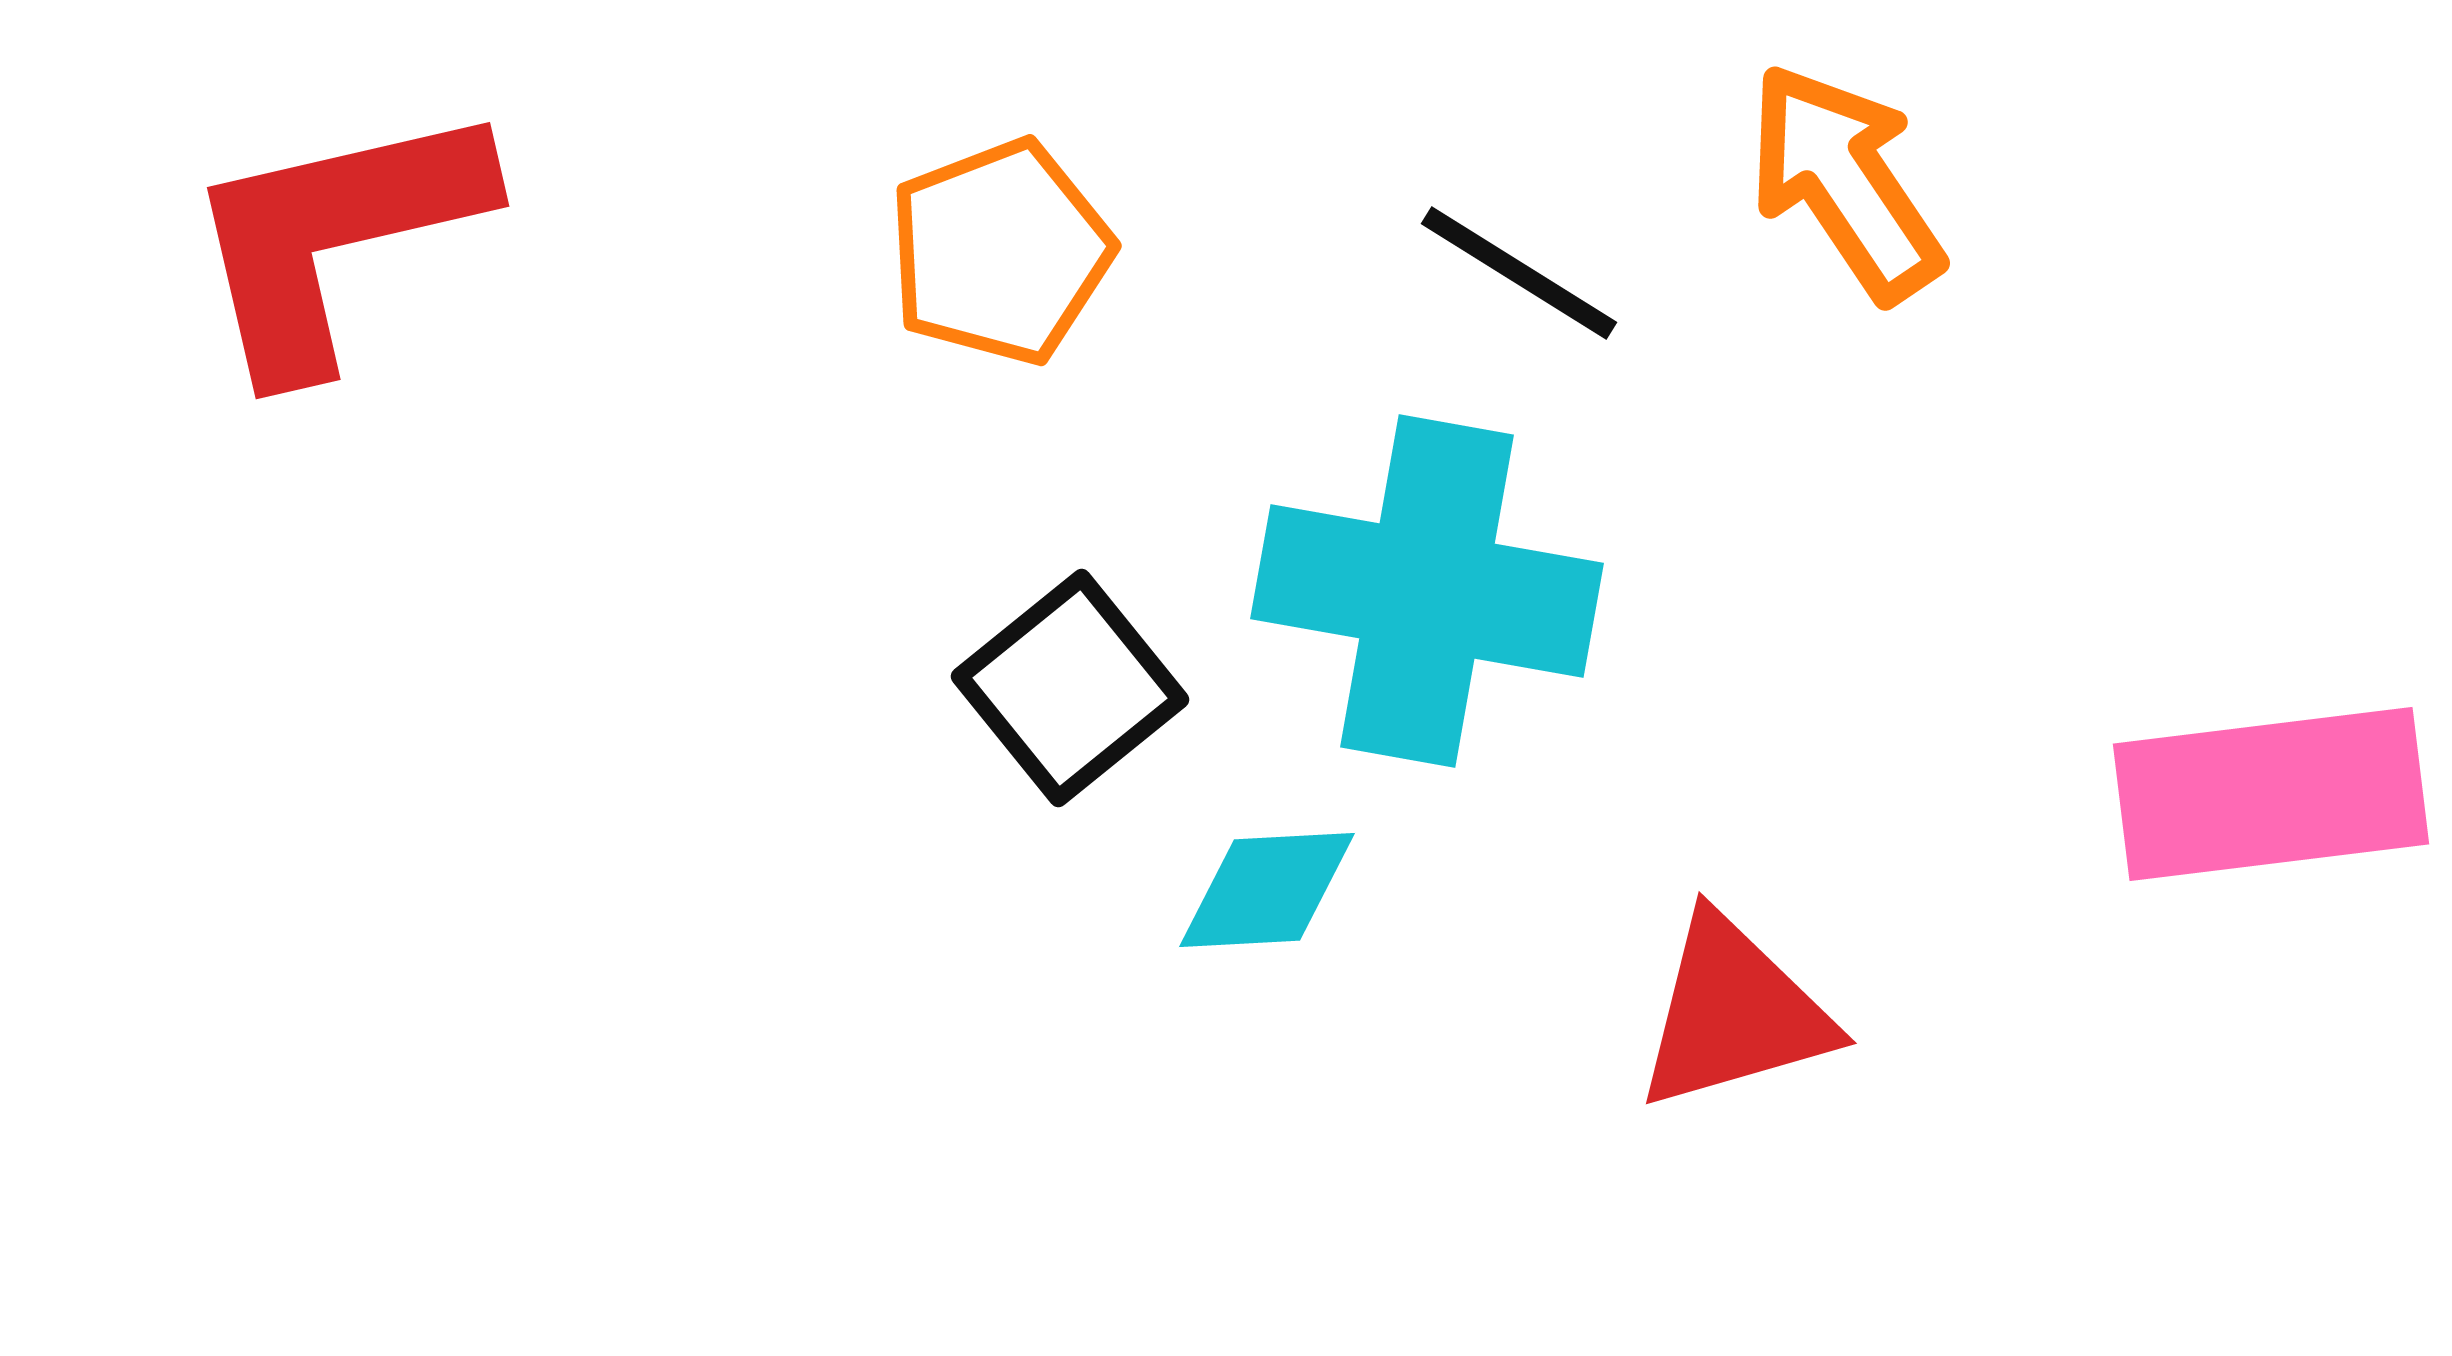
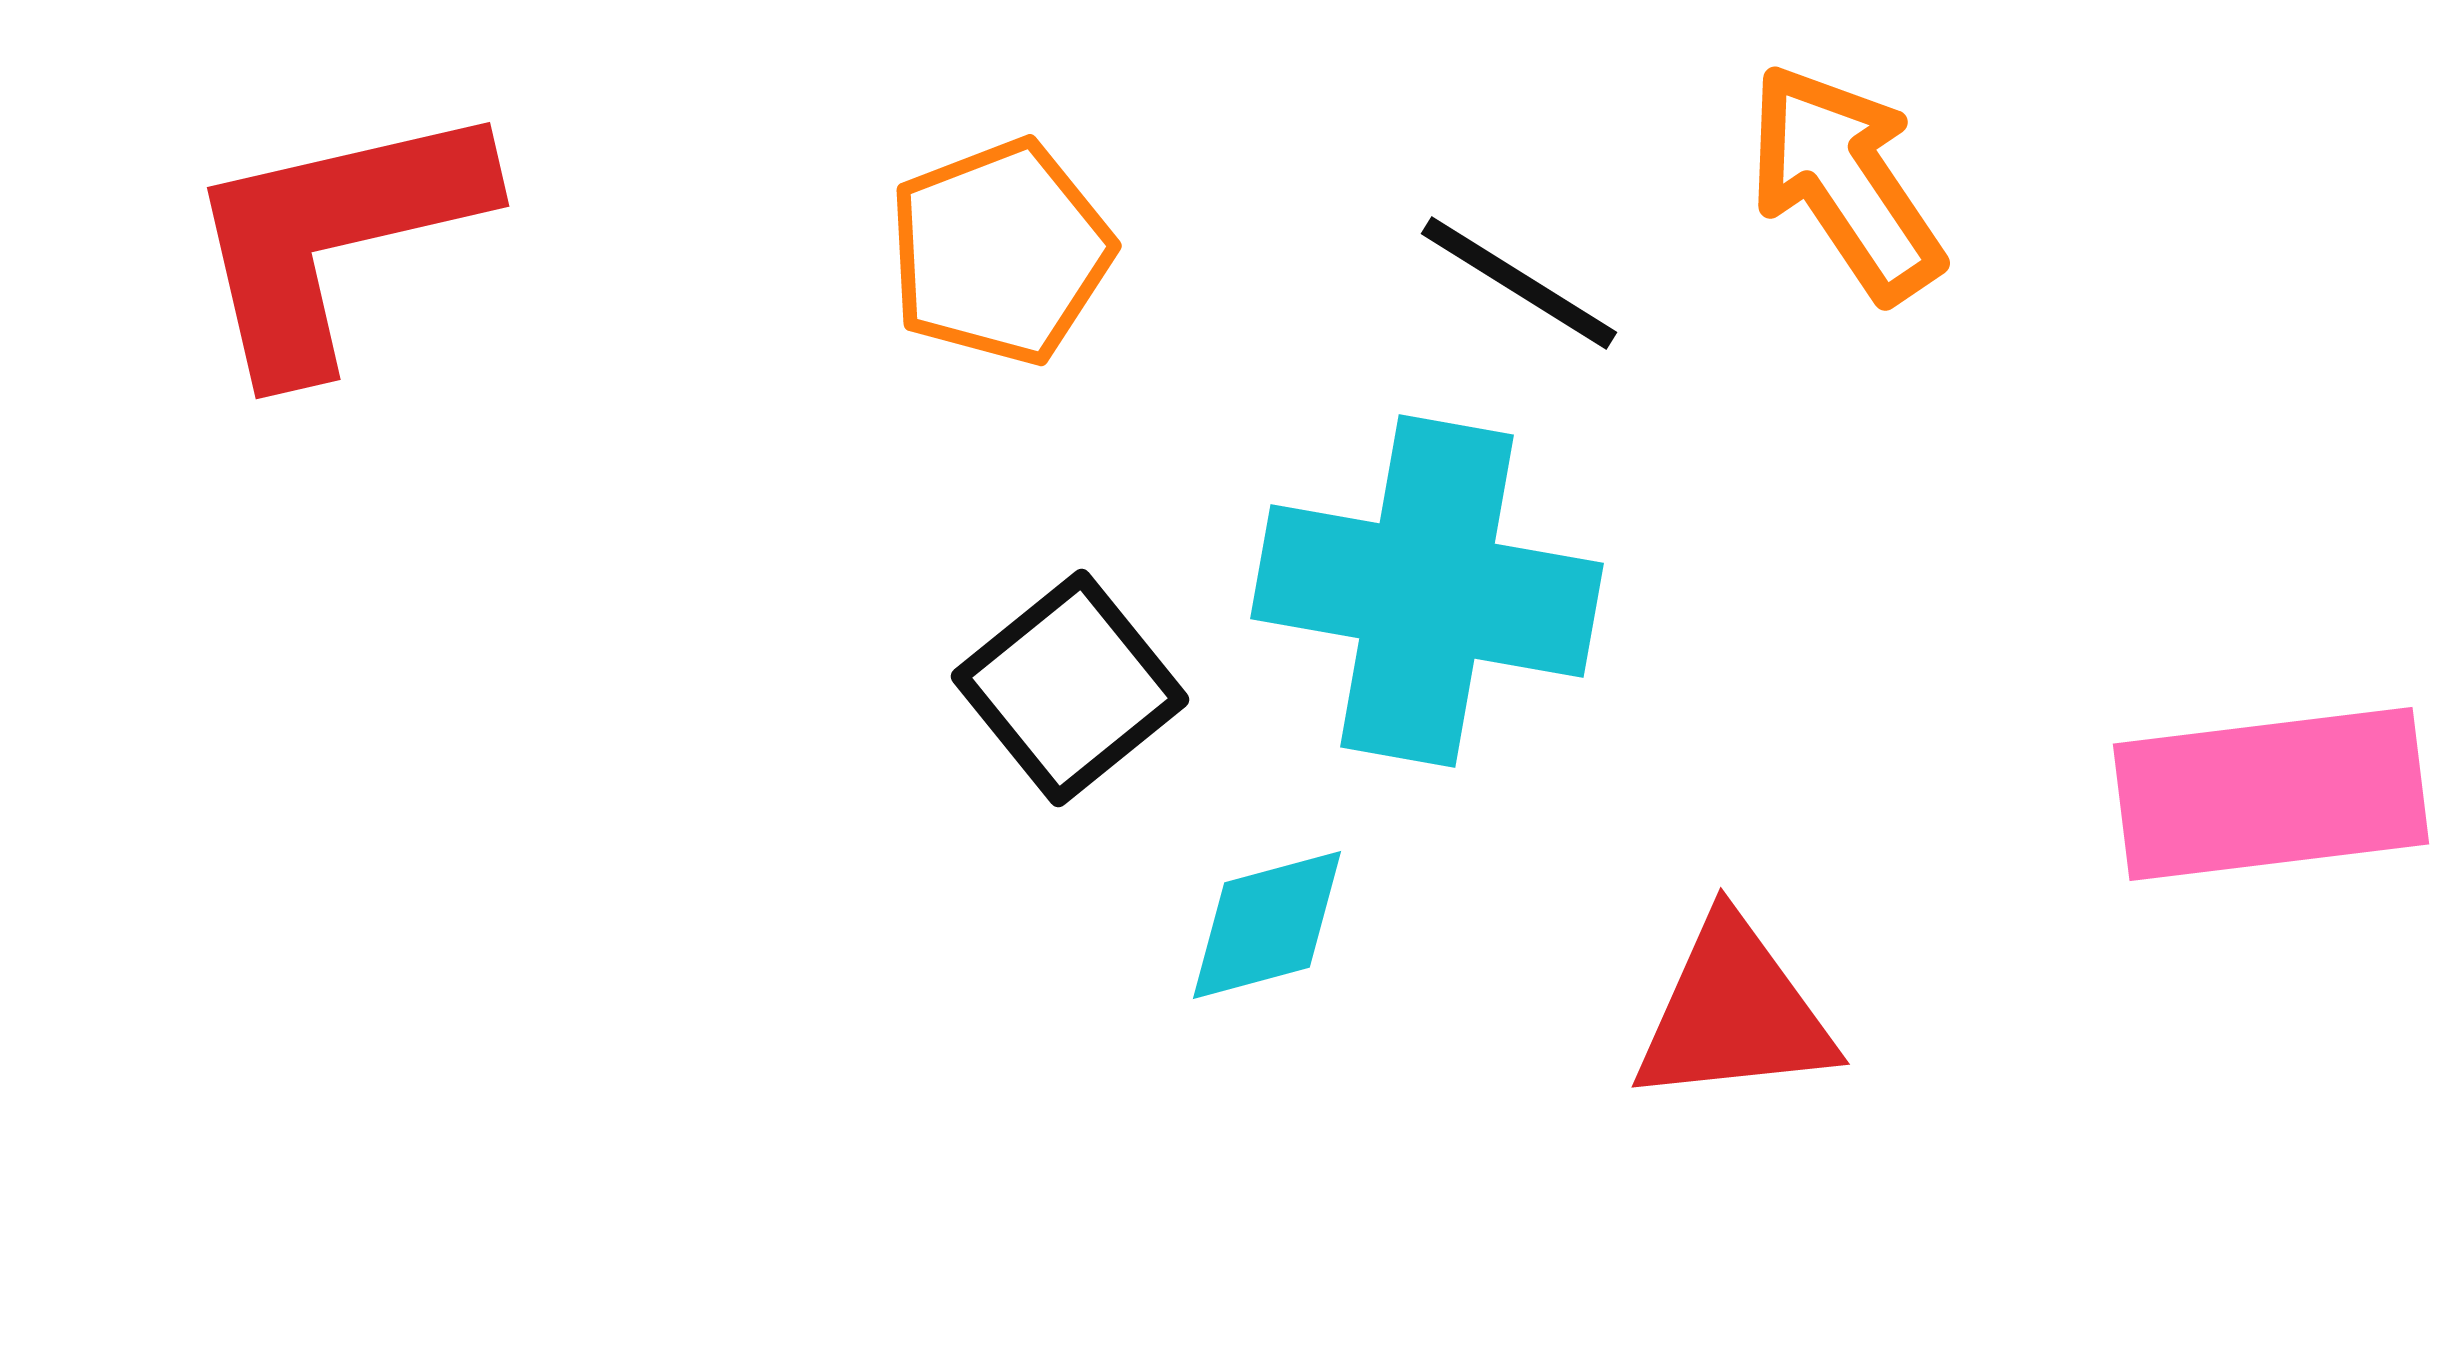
black line: moved 10 px down
cyan diamond: moved 35 px down; rotated 12 degrees counterclockwise
red triangle: rotated 10 degrees clockwise
